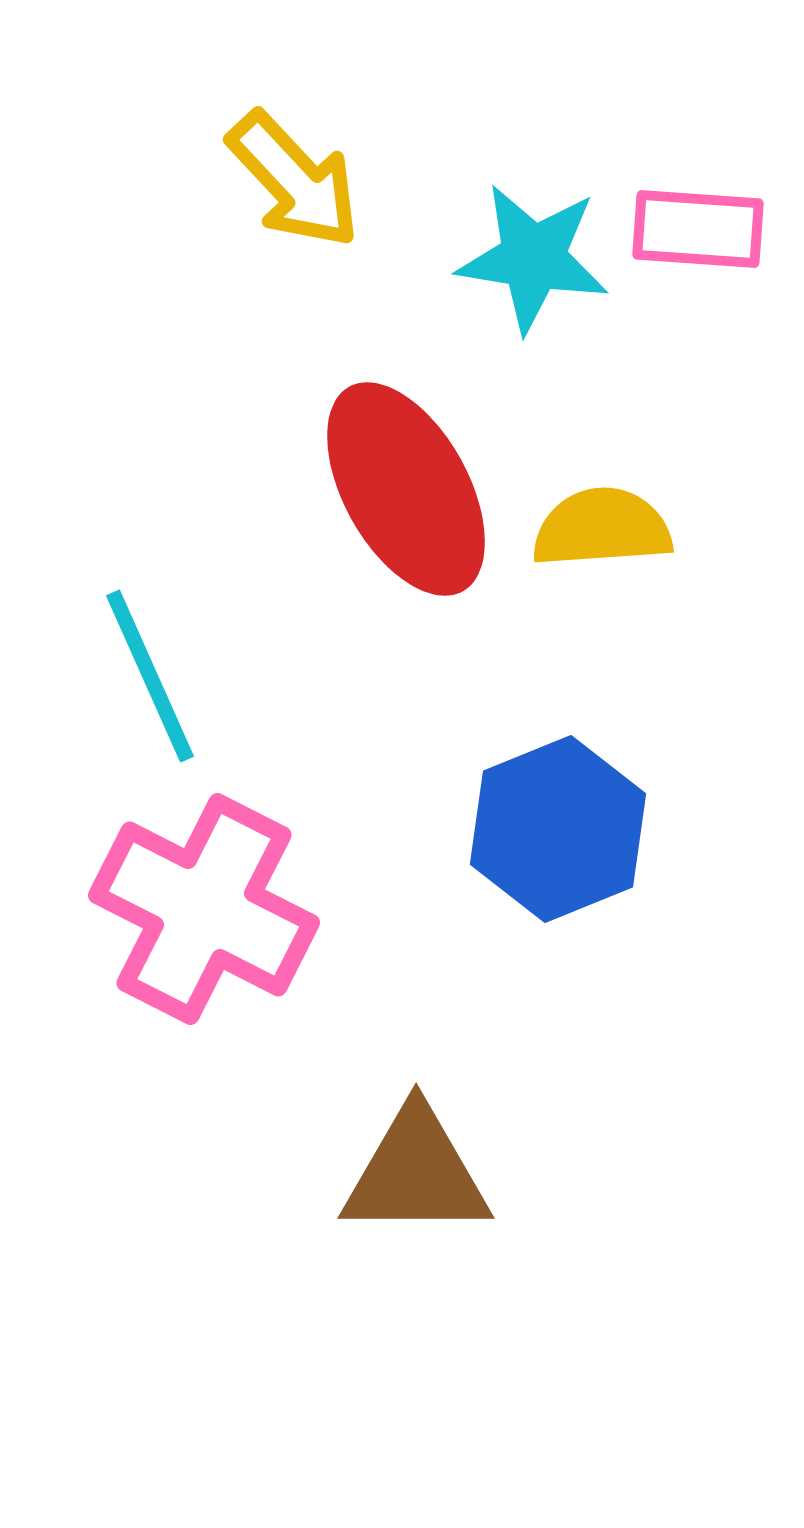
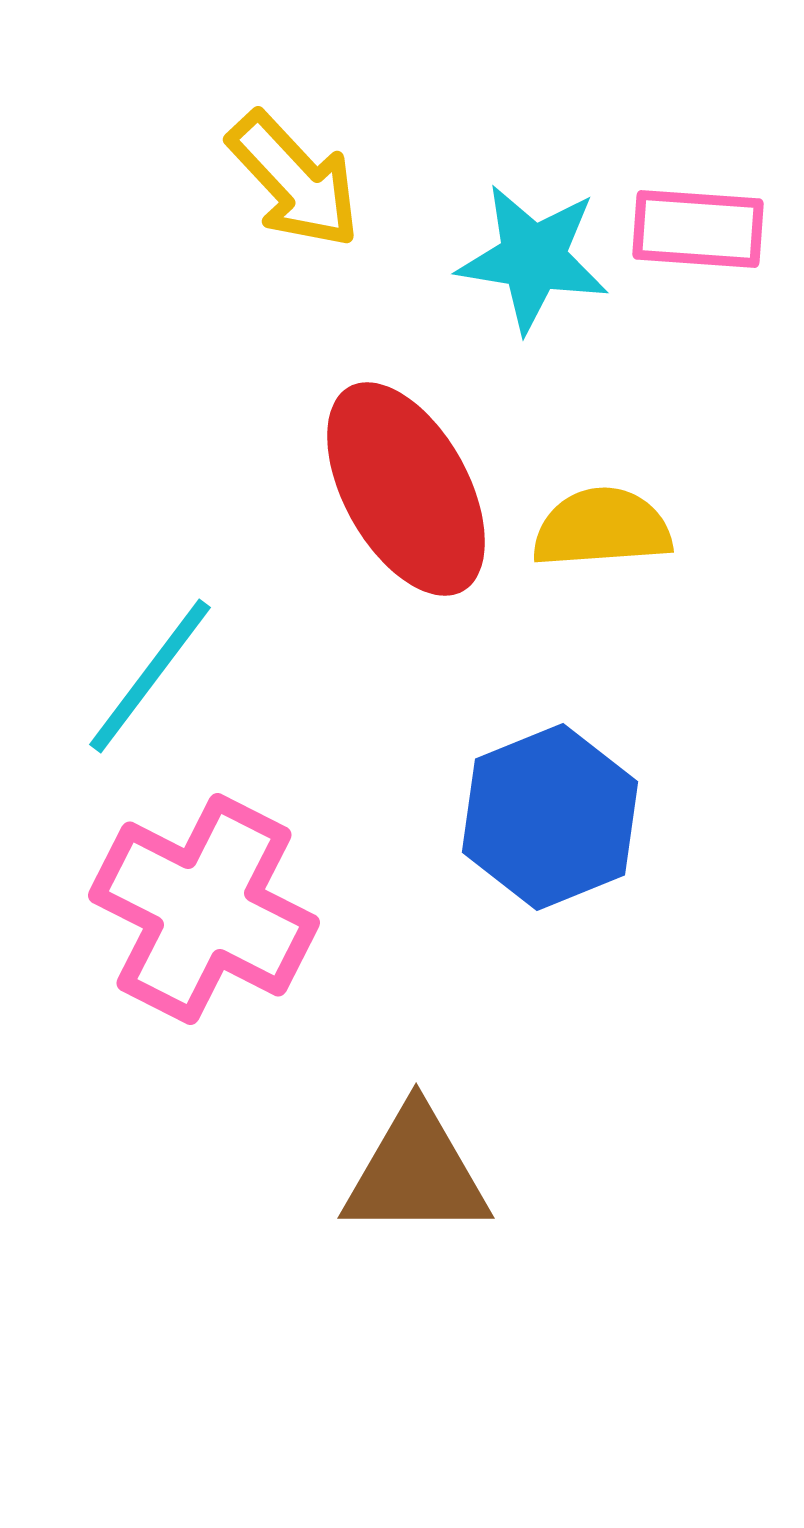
cyan line: rotated 61 degrees clockwise
blue hexagon: moved 8 px left, 12 px up
